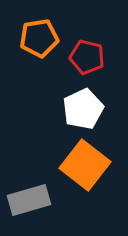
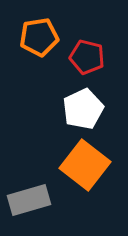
orange pentagon: moved 1 px up
